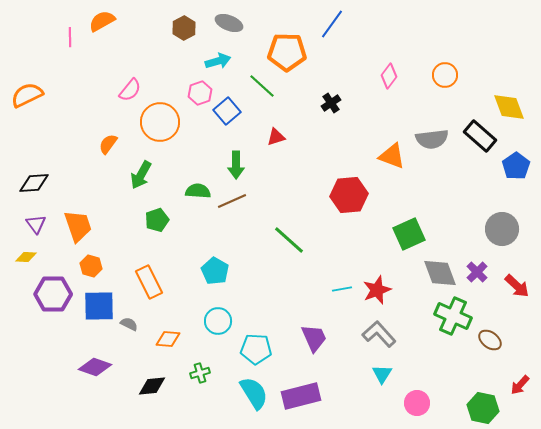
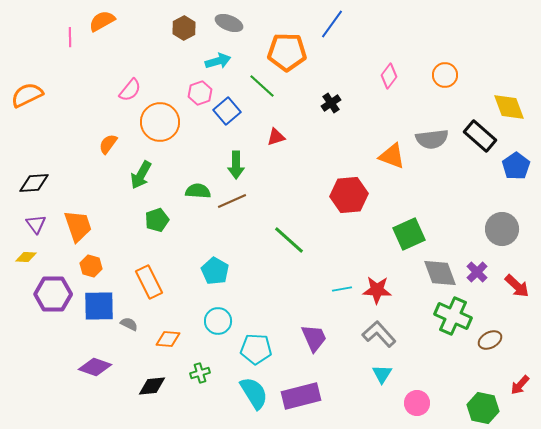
red star at (377, 290): rotated 24 degrees clockwise
brown ellipse at (490, 340): rotated 65 degrees counterclockwise
